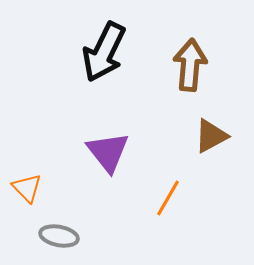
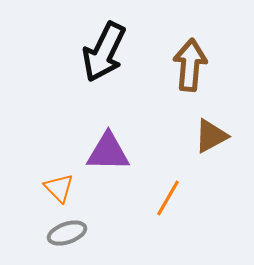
purple triangle: rotated 51 degrees counterclockwise
orange triangle: moved 32 px right
gray ellipse: moved 8 px right, 3 px up; rotated 30 degrees counterclockwise
